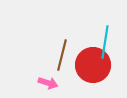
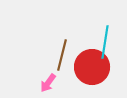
red circle: moved 1 px left, 2 px down
pink arrow: rotated 108 degrees clockwise
